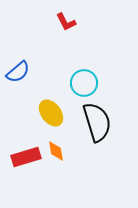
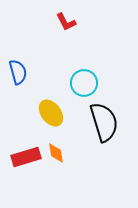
blue semicircle: rotated 65 degrees counterclockwise
black semicircle: moved 7 px right
orange diamond: moved 2 px down
